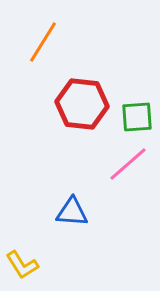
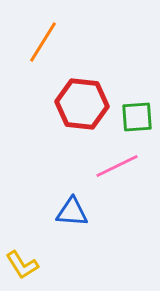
pink line: moved 11 px left, 2 px down; rotated 15 degrees clockwise
